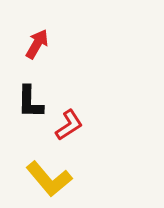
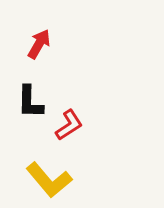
red arrow: moved 2 px right
yellow L-shape: moved 1 px down
